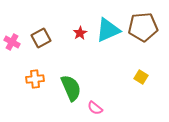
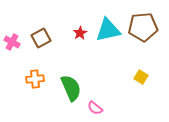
cyan triangle: rotated 12 degrees clockwise
